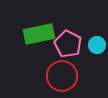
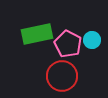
green rectangle: moved 2 px left
cyan circle: moved 5 px left, 5 px up
